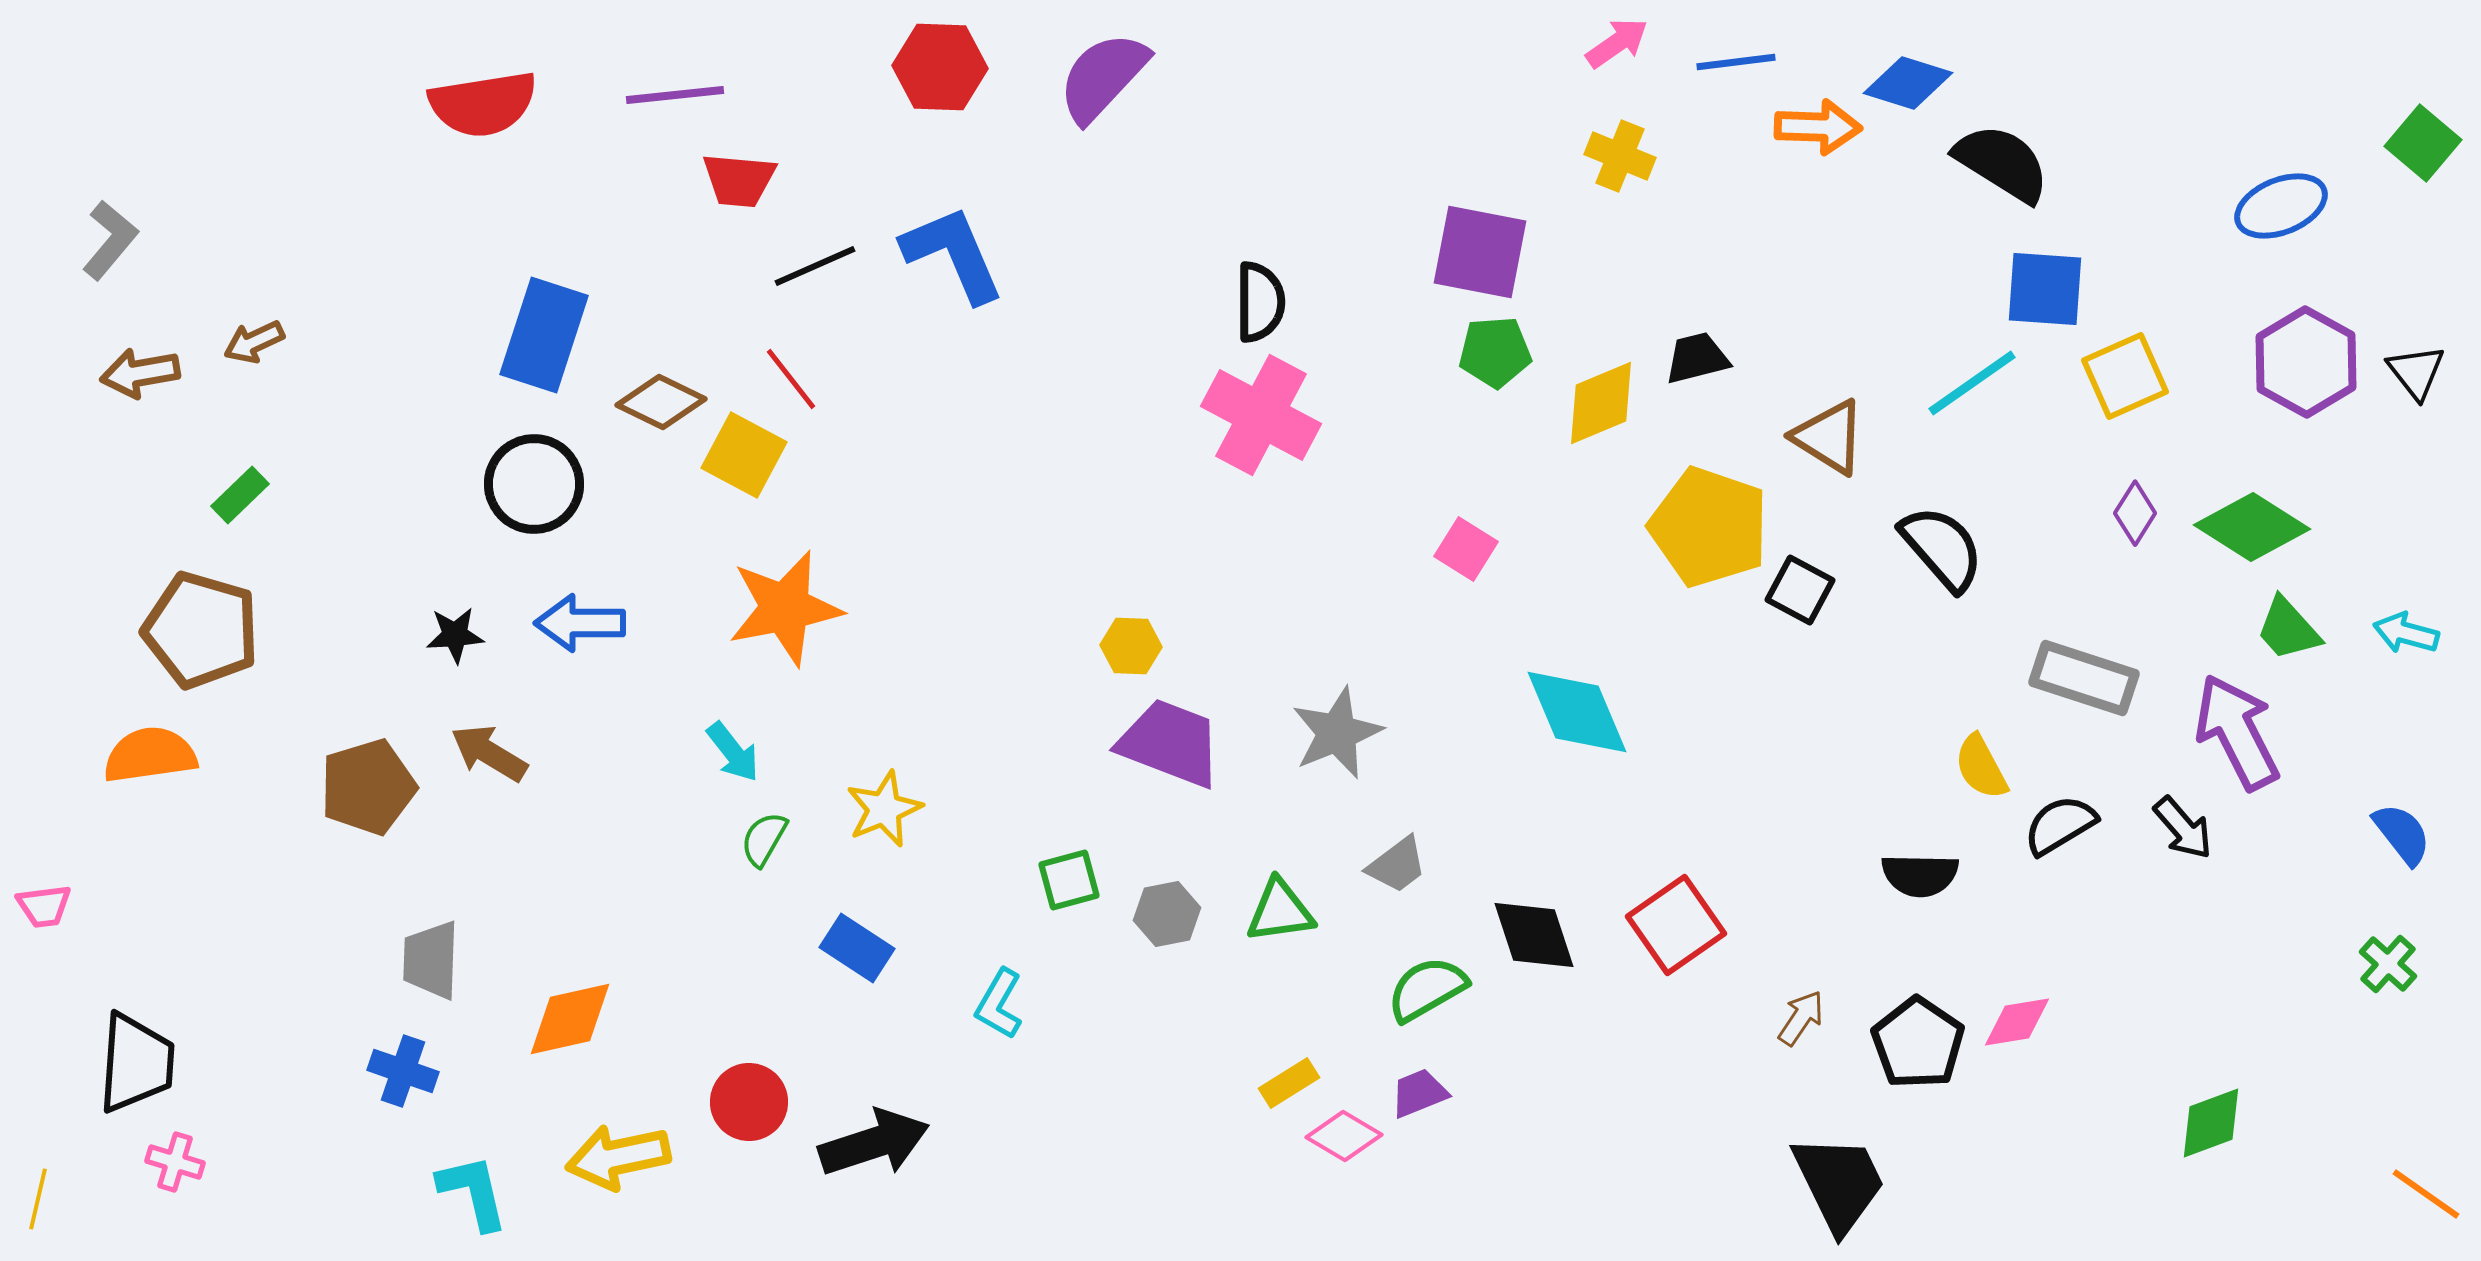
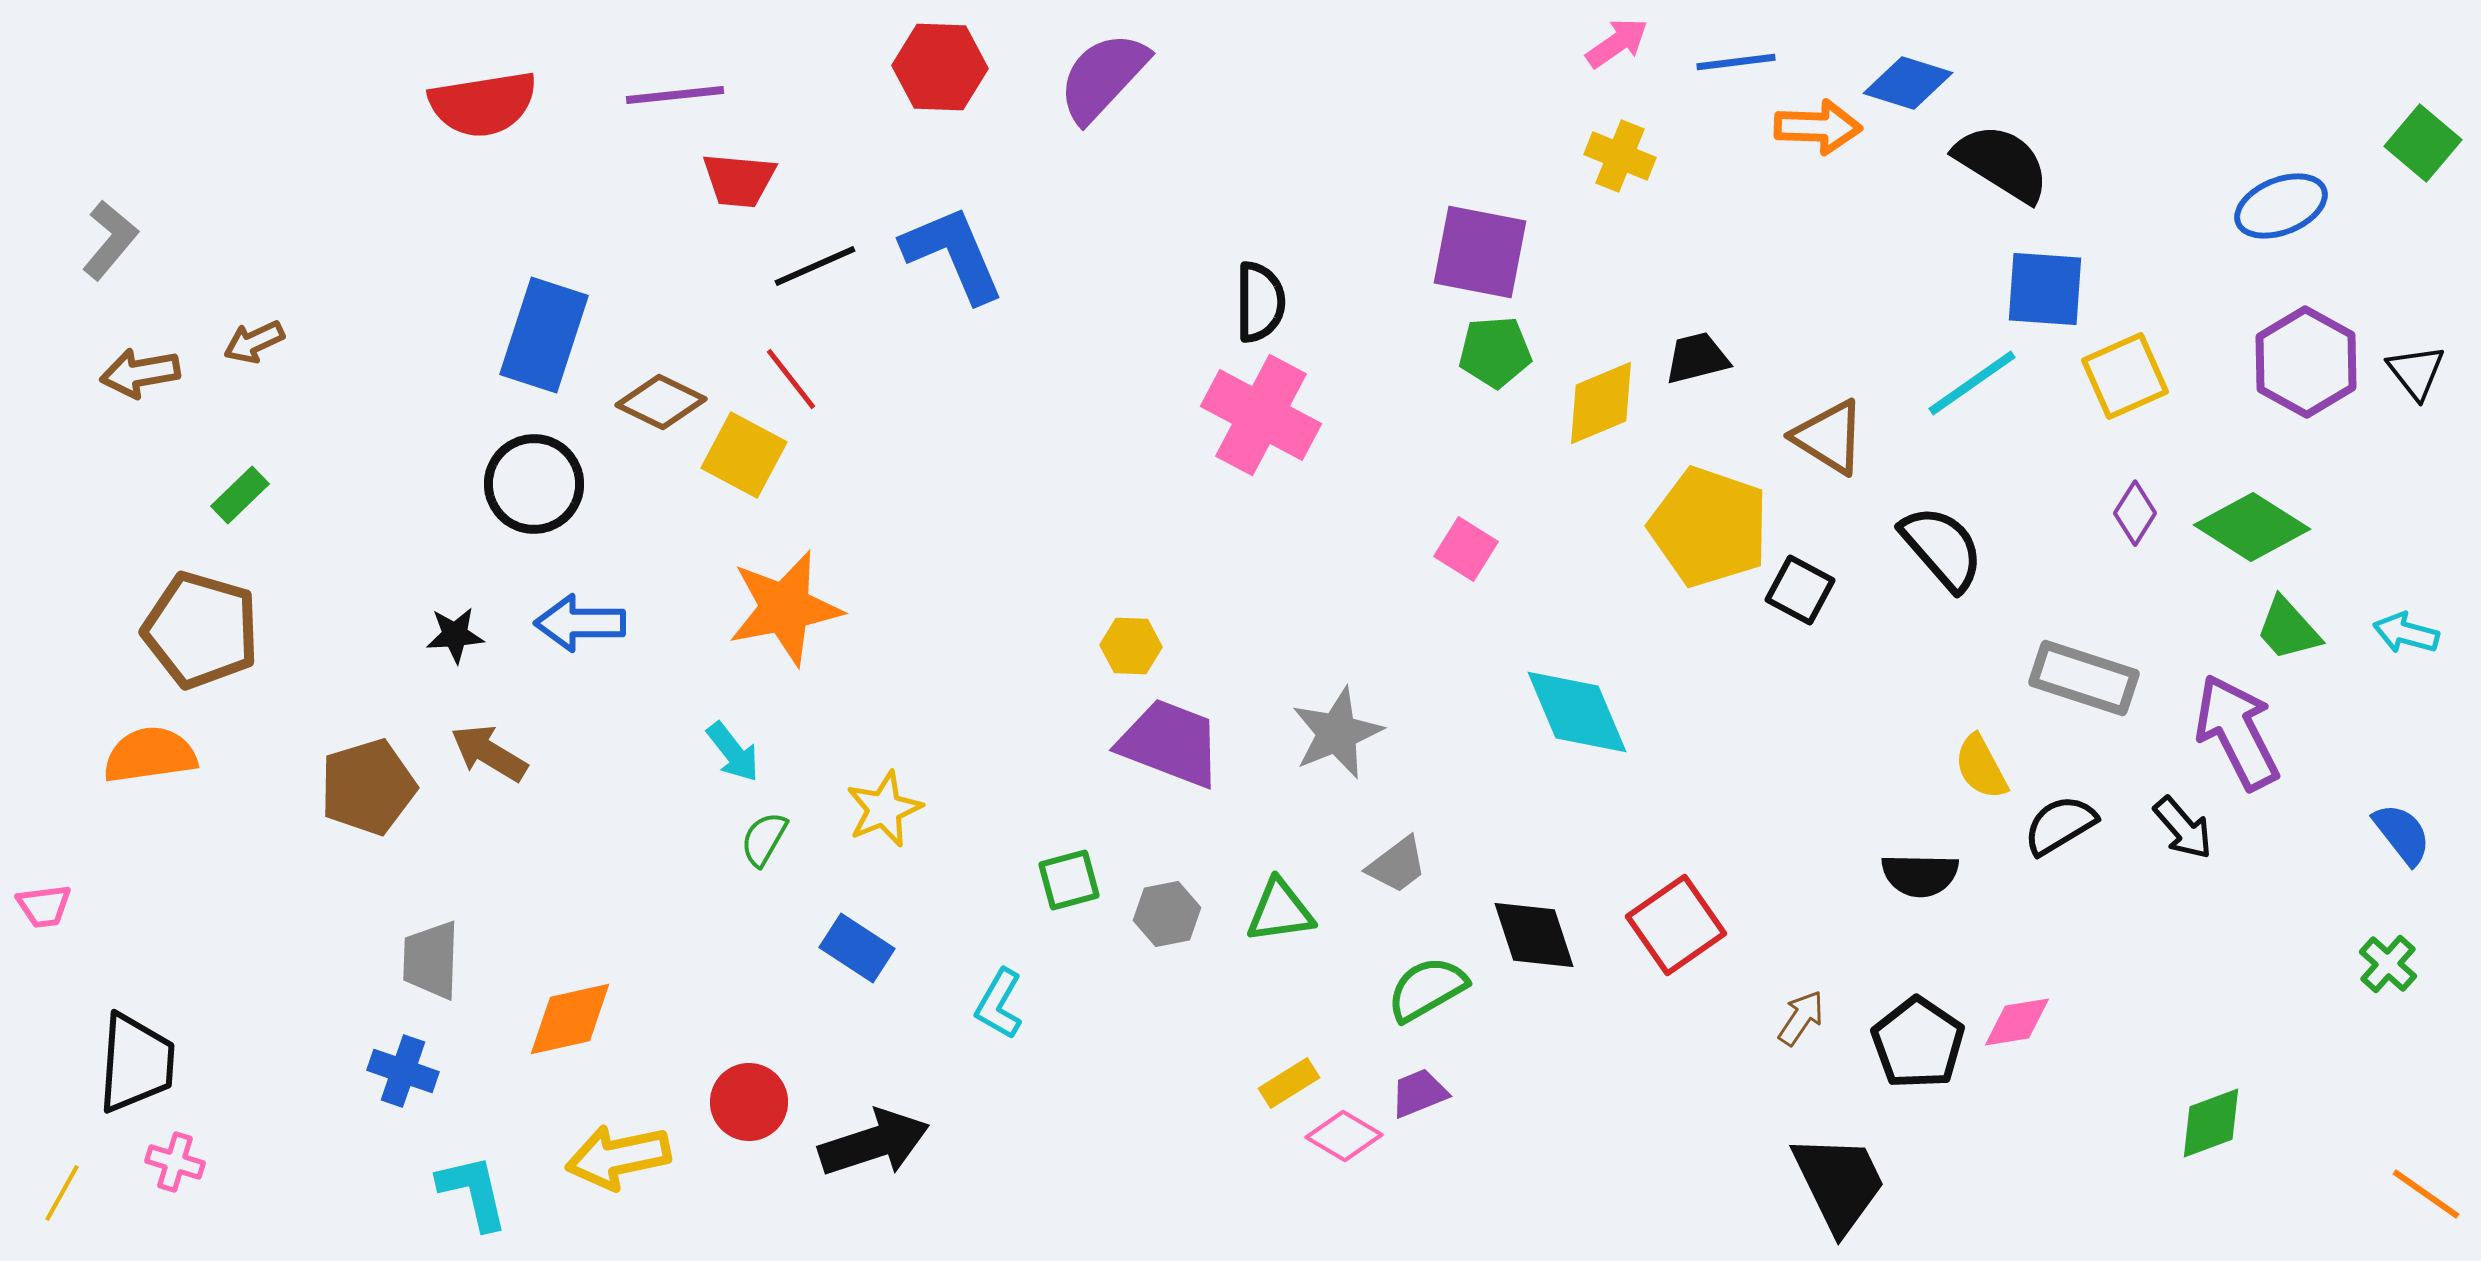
yellow line at (38, 1199): moved 24 px right, 6 px up; rotated 16 degrees clockwise
